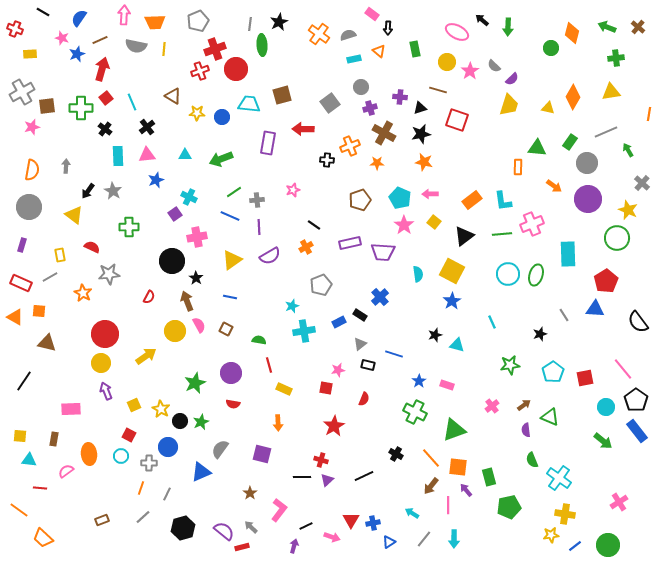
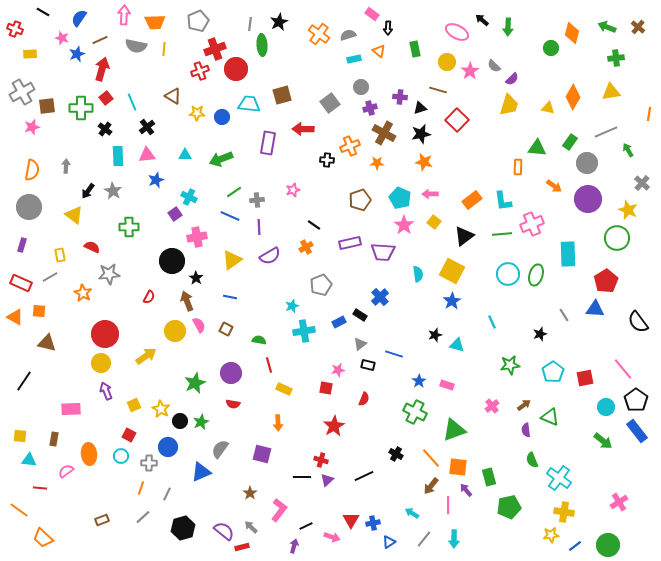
red square at (457, 120): rotated 25 degrees clockwise
yellow cross at (565, 514): moved 1 px left, 2 px up
